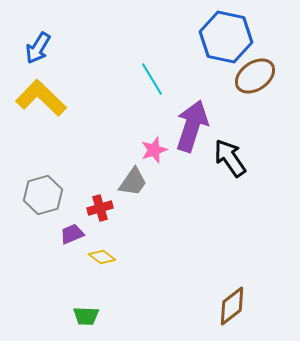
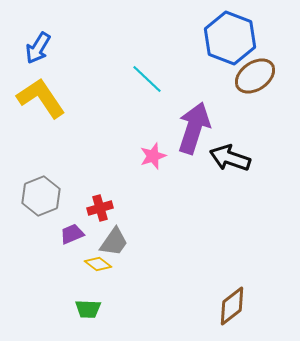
blue hexagon: moved 4 px right, 1 px down; rotated 9 degrees clockwise
cyan line: moved 5 px left; rotated 16 degrees counterclockwise
yellow L-shape: rotated 12 degrees clockwise
purple arrow: moved 2 px right, 2 px down
pink star: moved 1 px left, 6 px down
black arrow: rotated 36 degrees counterclockwise
gray trapezoid: moved 19 px left, 60 px down
gray hexagon: moved 2 px left, 1 px down; rotated 6 degrees counterclockwise
yellow diamond: moved 4 px left, 7 px down
green trapezoid: moved 2 px right, 7 px up
